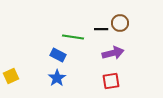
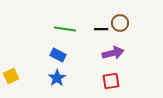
green line: moved 8 px left, 8 px up
